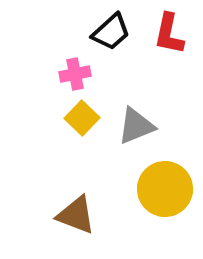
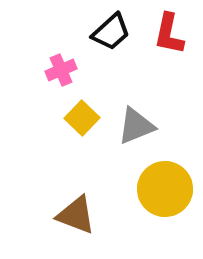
pink cross: moved 14 px left, 4 px up; rotated 12 degrees counterclockwise
